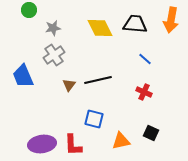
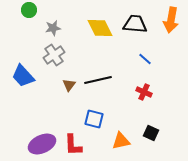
blue trapezoid: rotated 20 degrees counterclockwise
purple ellipse: rotated 16 degrees counterclockwise
